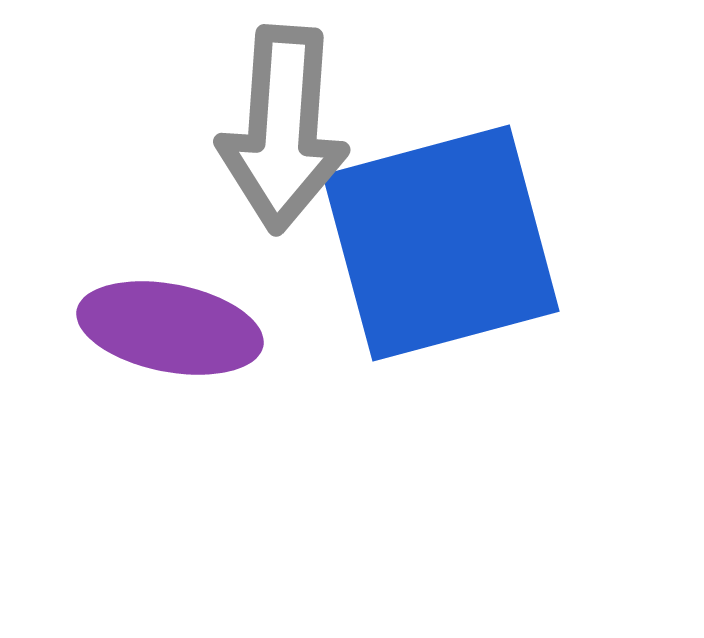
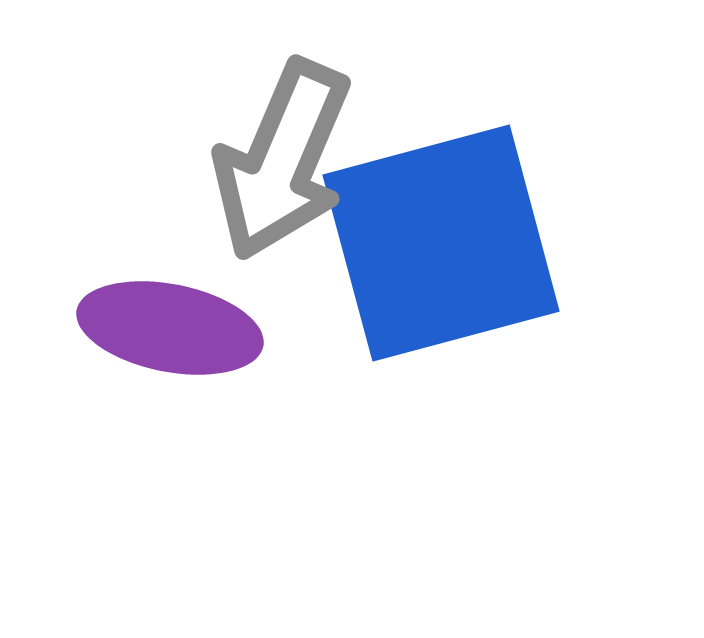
gray arrow: moved 1 px left, 31 px down; rotated 19 degrees clockwise
